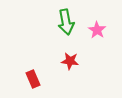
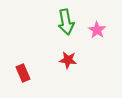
red star: moved 2 px left, 1 px up
red rectangle: moved 10 px left, 6 px up
